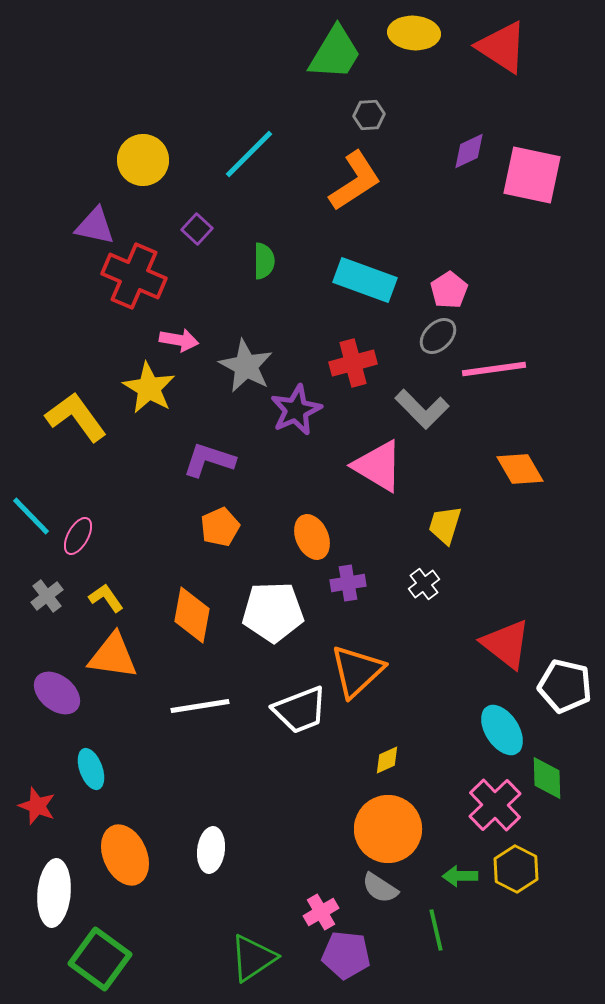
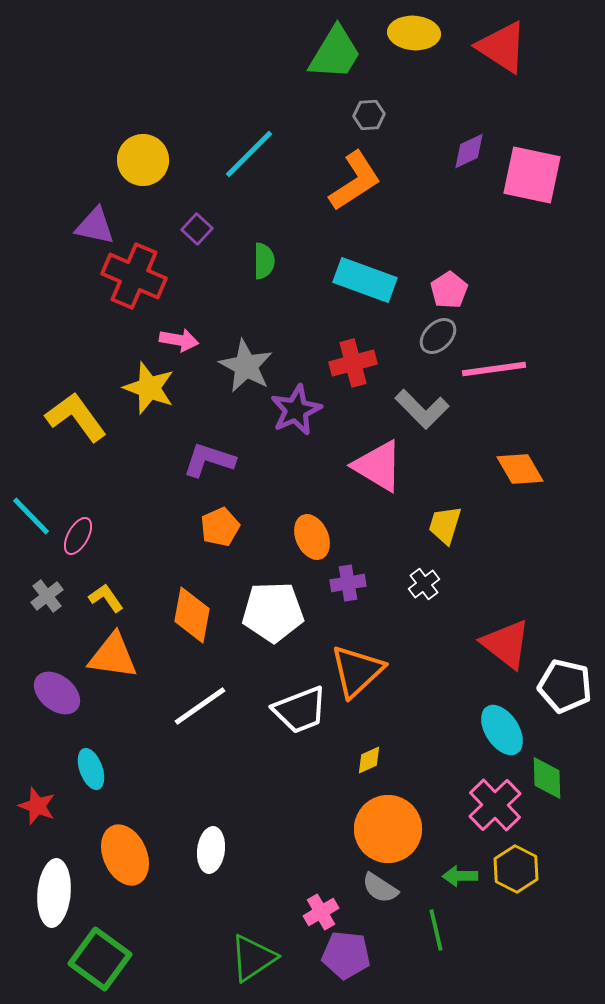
yellow star at (149, 388): rotated 10 degrees counterclockwise
white line at (200, 706): rotated 26 degrees counterclockwise
yellow diamond at (387, 760): moved 18 px left
